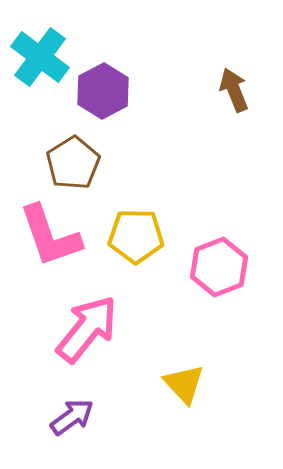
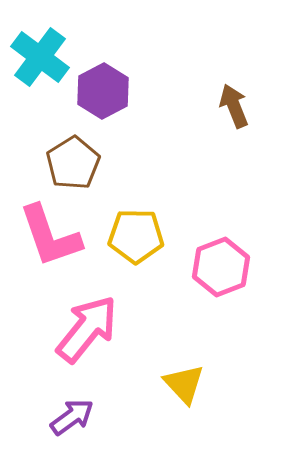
brown arrow: moved 16 px down
pink hexagon: moved 2 px right
